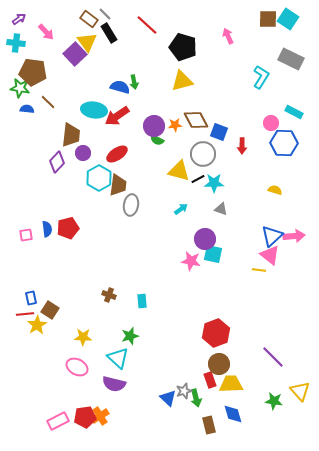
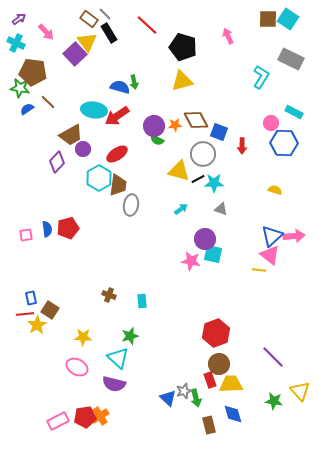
cyan cross at (16, 43): rotated 18 degrees clockwise
blue semicircle at (27, 109): rotated 40 degrees counterclockwise
brown trapezoid at (71, 135): rotated 55 degrees clockwise
purple circle at (83, 153): moved 4 px up
